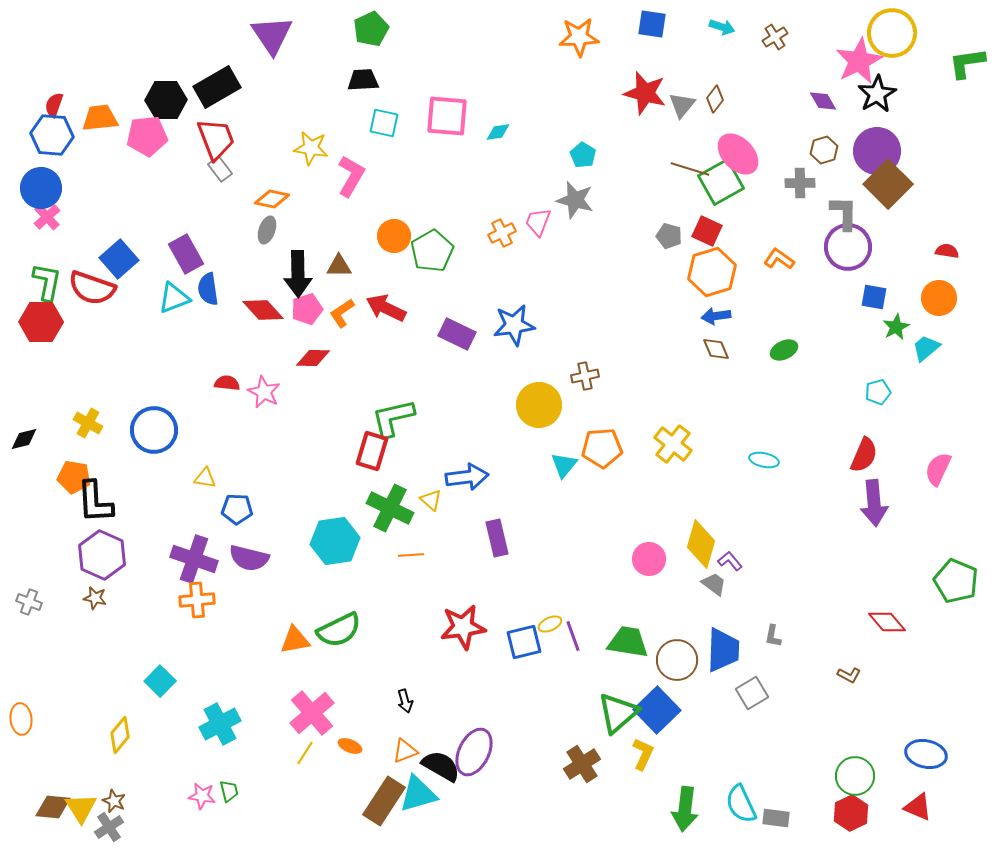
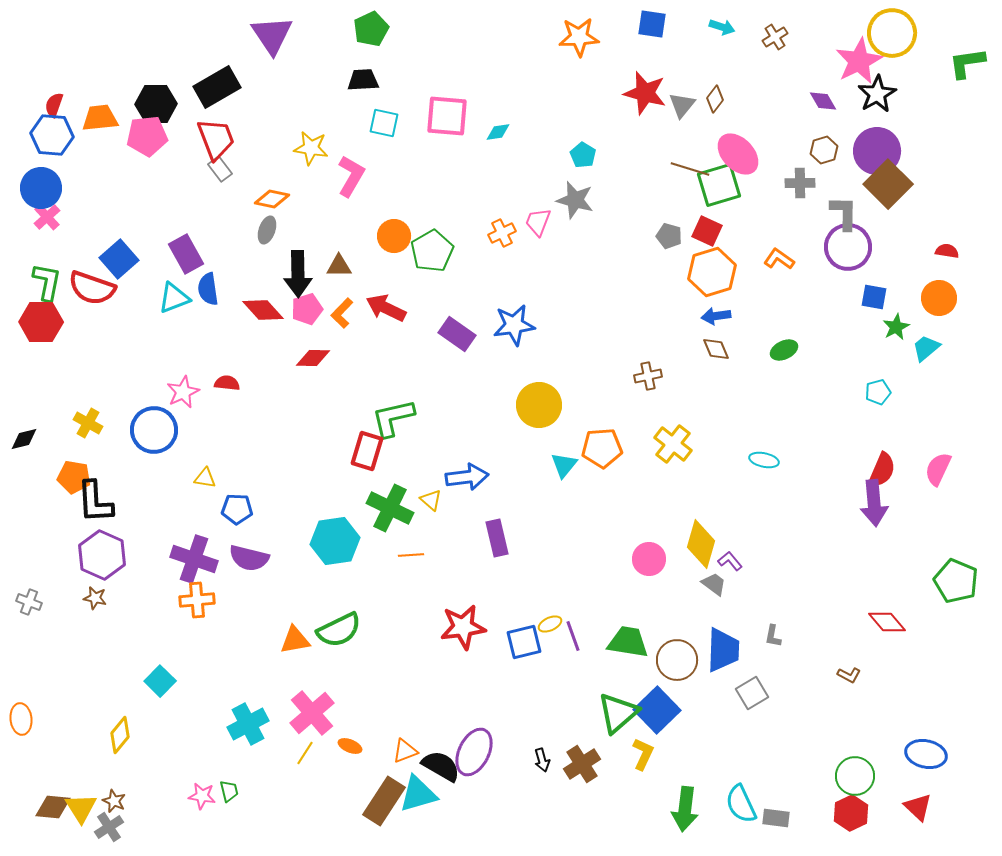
black hexagon at (166, 100): moved 10 px left, 4 px down
green square at (721, 182): moved 2 px left, 3 px down; rotated 12 degrees clockwise
orange L-shape at (342, 313): rotated 12 degrees counterclockwise
purple rectangle at (457, 334): rotated 9 degrees clockwise
brown cross at (585, 376): moved 63 px right
pink star at (264, 392): moved 81 px left; rotated 20 degrees clockwise
red rectangle at (372, 451): moved 5 px left
red semicircle at (864, 455): moved 18 px right, 15 px down
black arrow at (405, 701): moved 137 px right, 59 px down
cyan cross at (220, 724): moved 28 px right
red triangle at (918, 807): rotated 20 degrees clockwise
